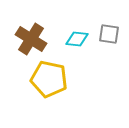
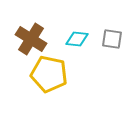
gray square: moved 3 px right, 5 px down
yellow pentagon: moved 5 px up
